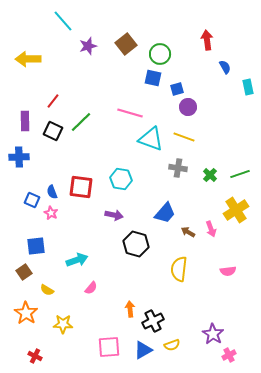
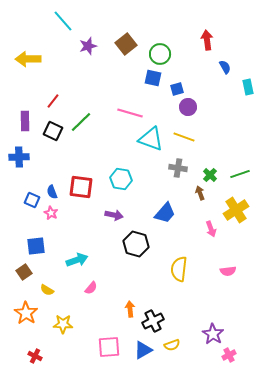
brown arrow at (188, 232): moved 12 px right, 39 px up; rotated 40 degrees clockwise
